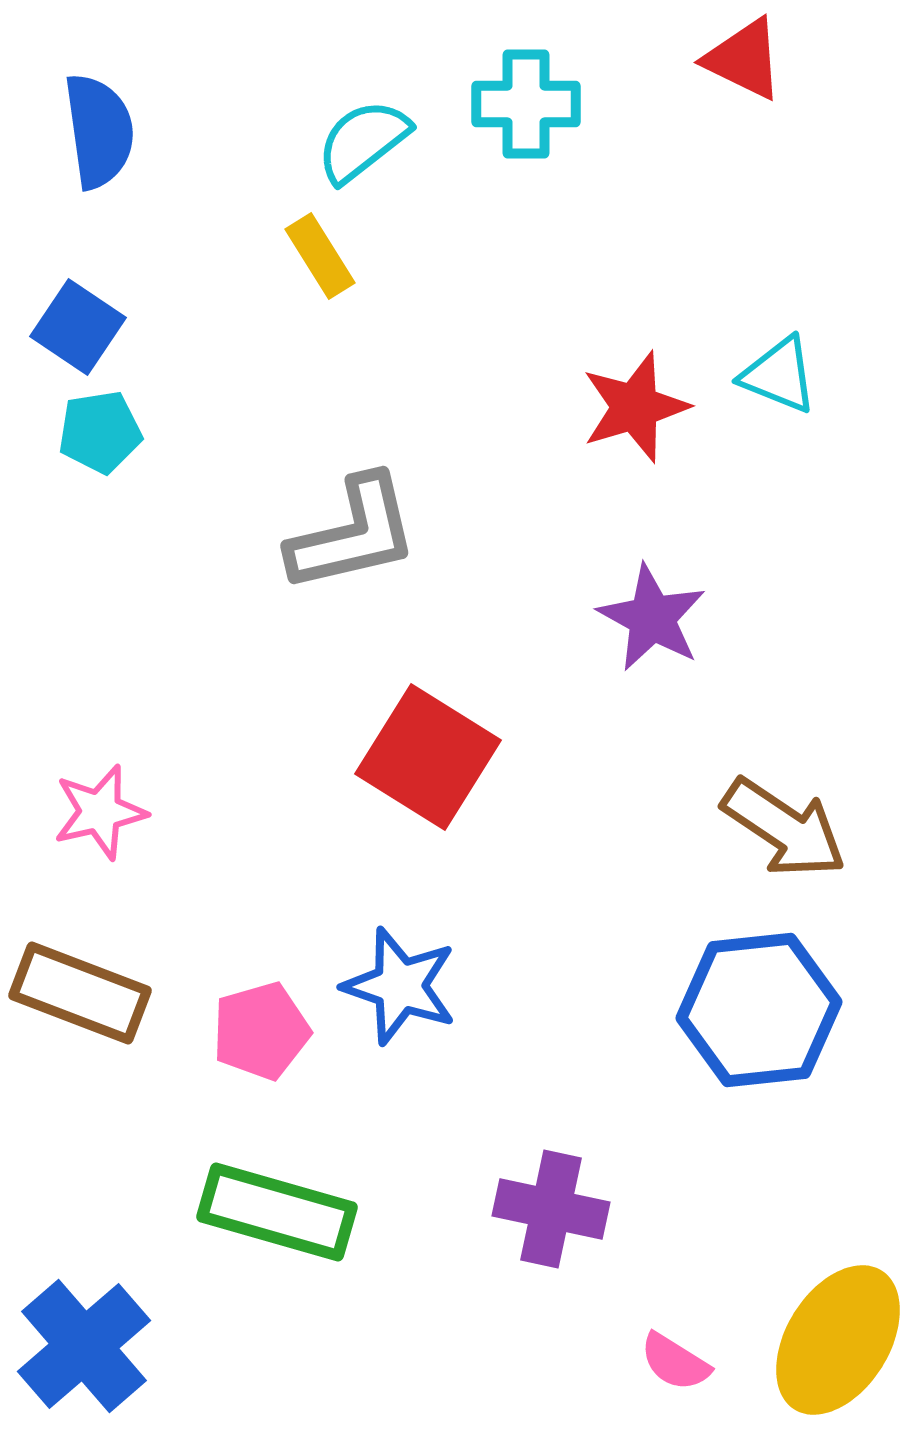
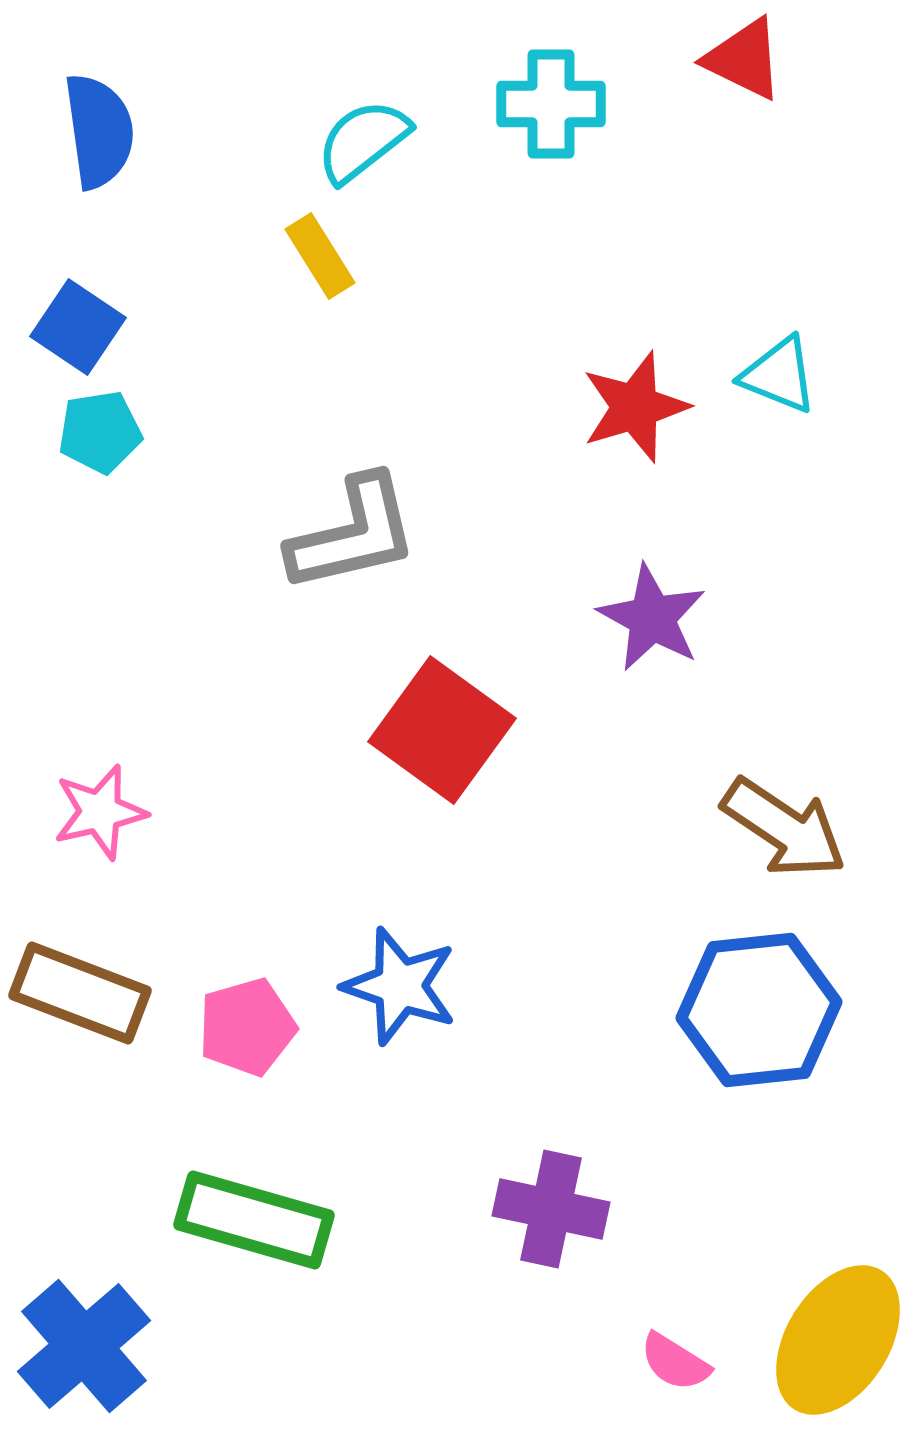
cyan cross: moved 25 px right
red square: moved 14 px right, 27 px up; rotated 4 degrees clockwise
pink pentagon: moved 14 px left, 4 px up
green rectangle: moved 23 px left, 8 px down
